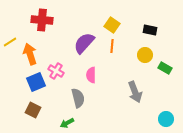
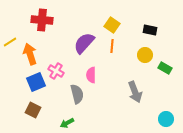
gray semicircle: moved 1 px left, 4 px up
